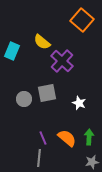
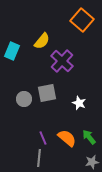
yellow semicircle: moved 1 px up; rotated 90 degrees counterclockwise
green arrow: rotated 42 degrees counterclockwise
